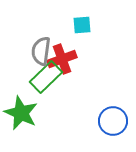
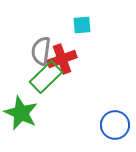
blue circle: moved 2 px right, 4 px down
